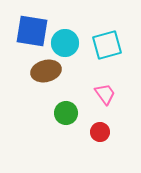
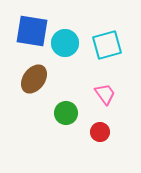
brown ellipse: moved 12 px left, 8 px down; rotated 40 degrees counterclockwise
